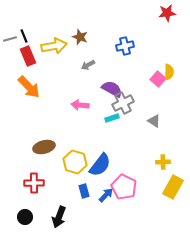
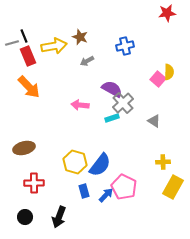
gray line: moved 2 px right, 4 px down
gray arrow: moved 1 px left, 4 px up
gray cross: rotated 15 degrees counterclockwise
brown ellipse: moved 20 px left, 1 px down
